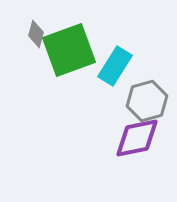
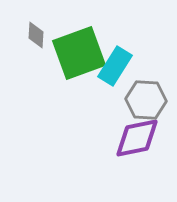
gray diamond: moved 1 px down; rotated 12 degrees counterclockwise
green square: moved 10 px right, 3 px down
gray hexagon: moved 1 px left, 1 px up; rotated 18 degrees clockwise
